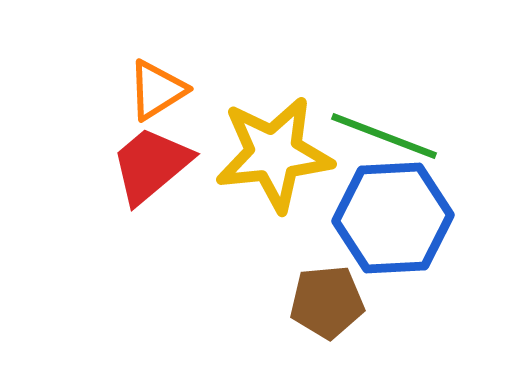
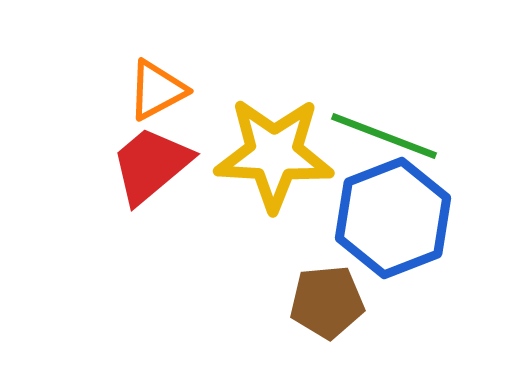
orange triangle: rotated 4 degrees clockwise
yellow star: rotated 9 degrees clockwise
blue hexagon: rotated 18 degrees counterclockwise
